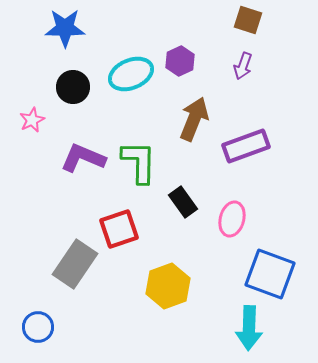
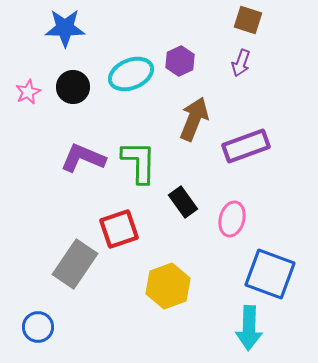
purple arrow: moved 2 px left, 3 px up
pink star: moved 4 px left, 28 px up
